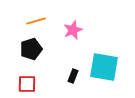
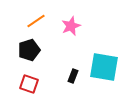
orange line: rotated 18 degrees counterclockwise
pink star: moved 2 px left, 4 px up
black pentagon: moved 2 px left, 1 px down
red square: moved 2 px right; rotated 18 degrees clockwise
